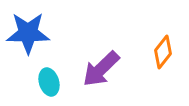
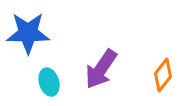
orange diamond: moved 23 px down
purple arrow: rotated 12 degrees counterclockwise
